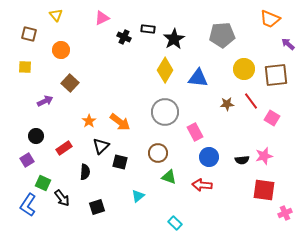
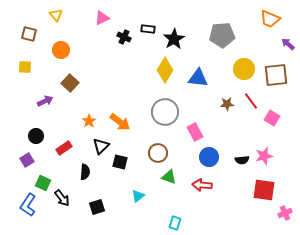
cyan rectangle at (175, 223): rotated 64 degrees clockwise
